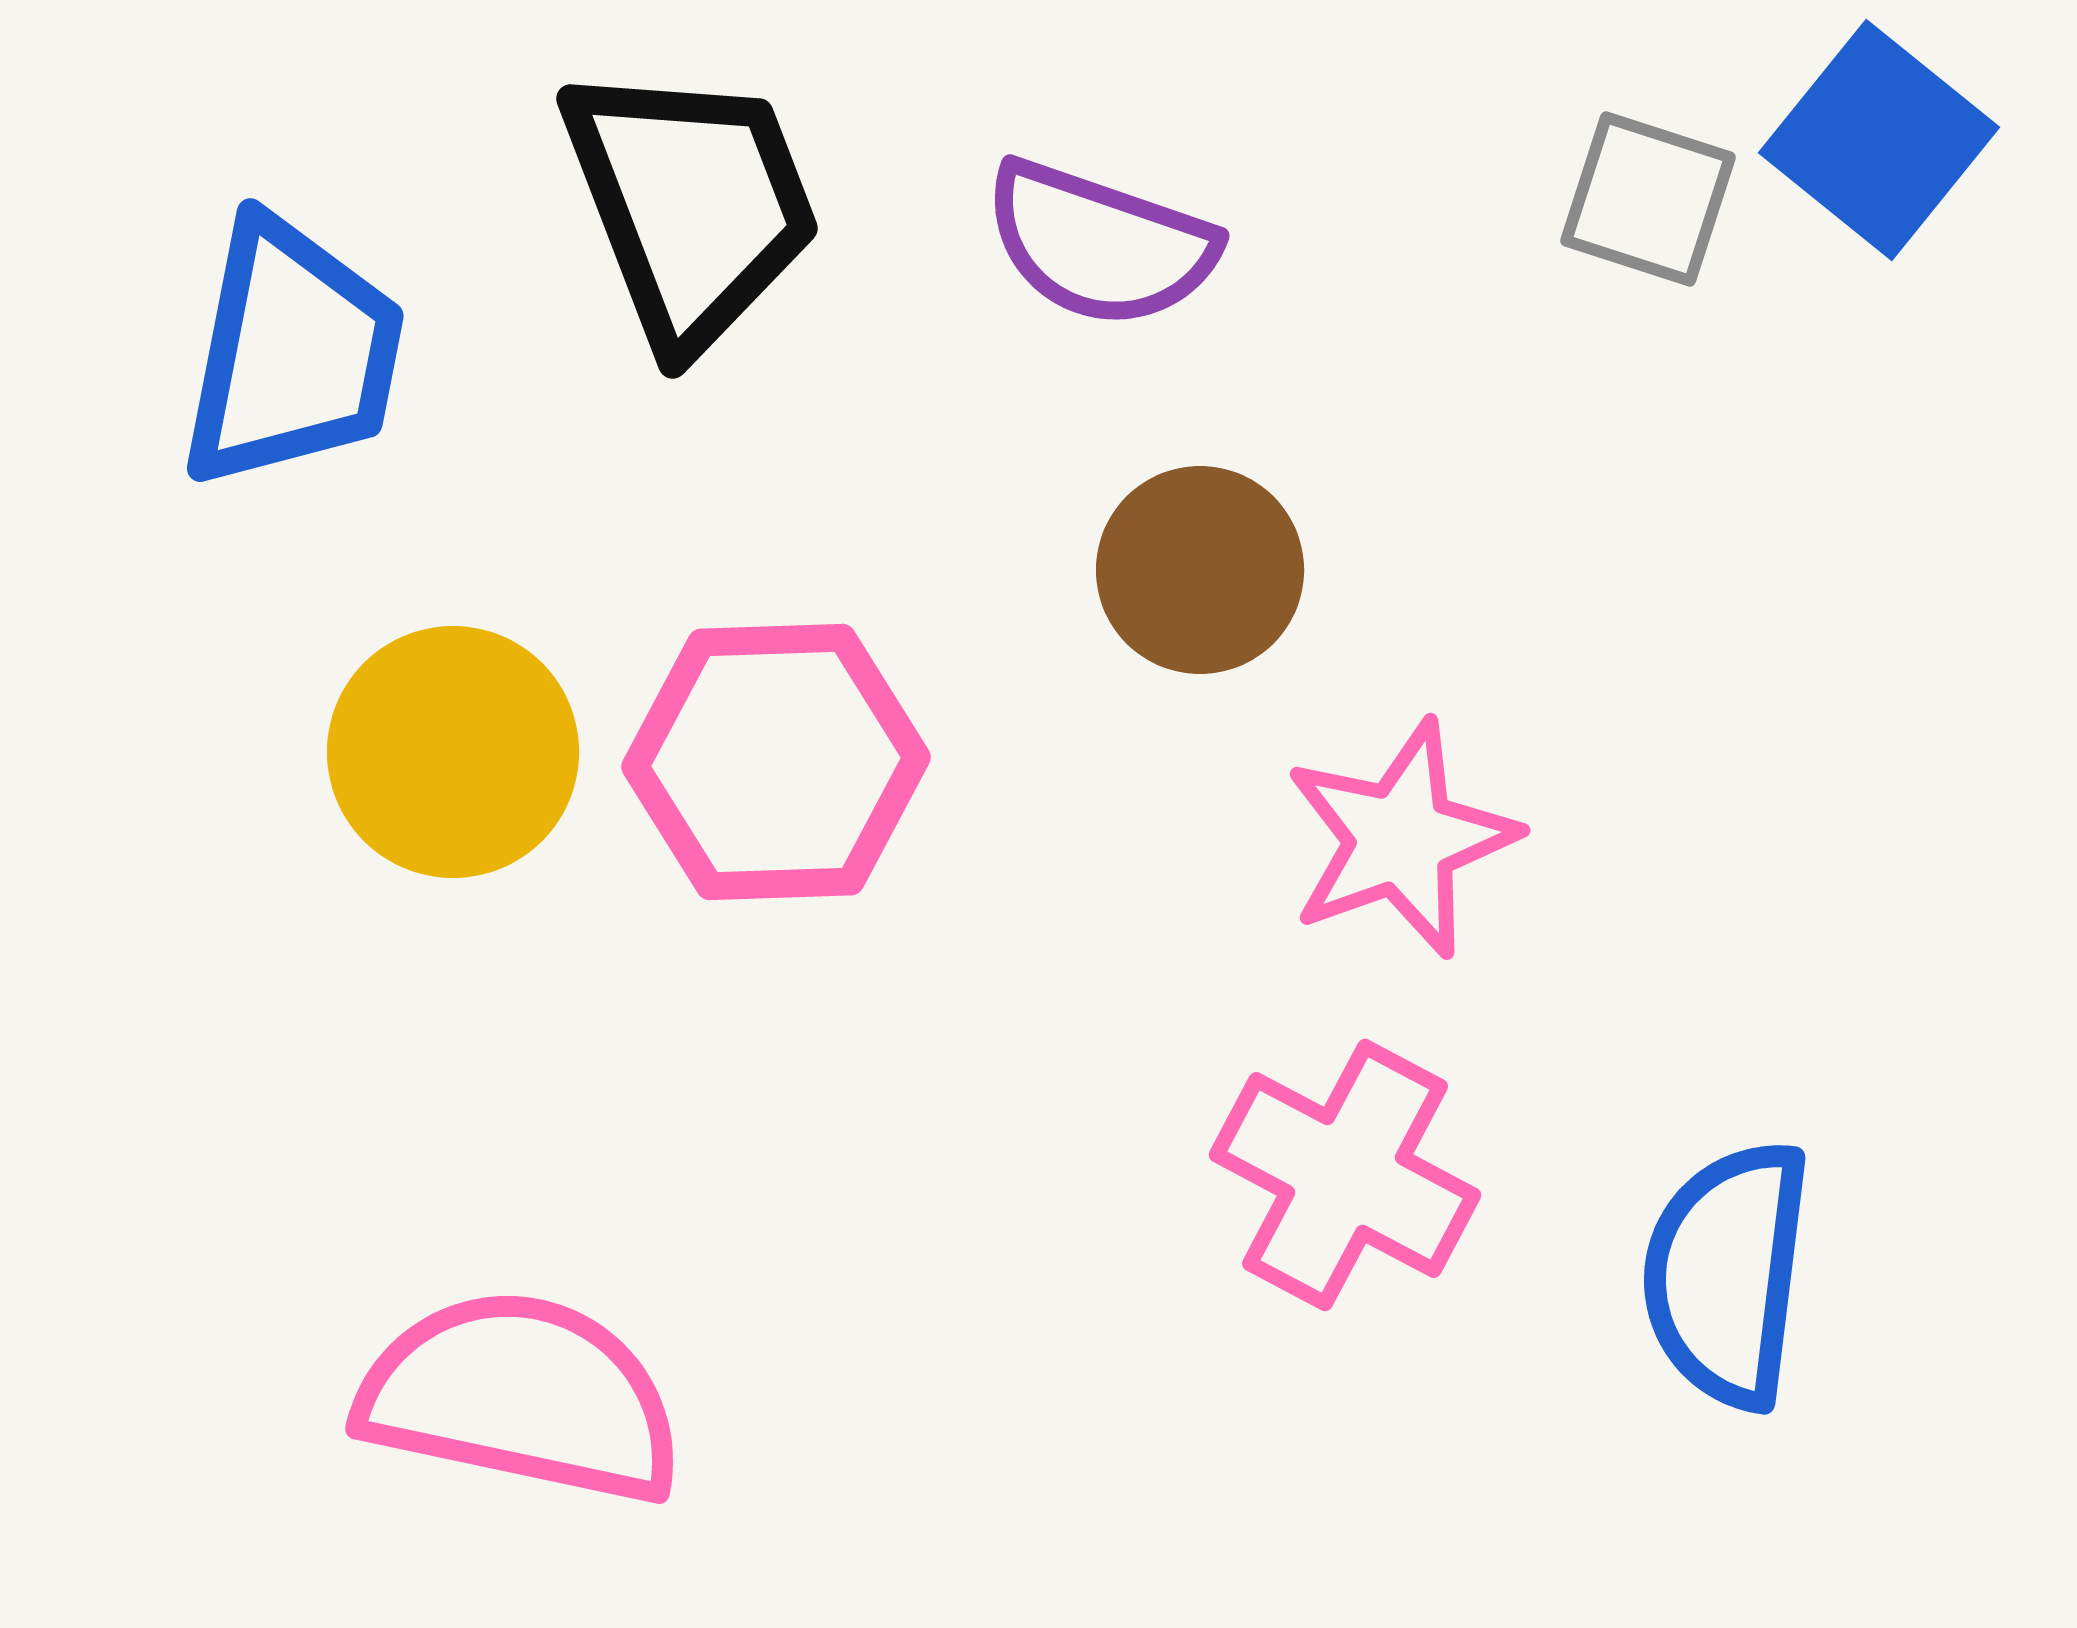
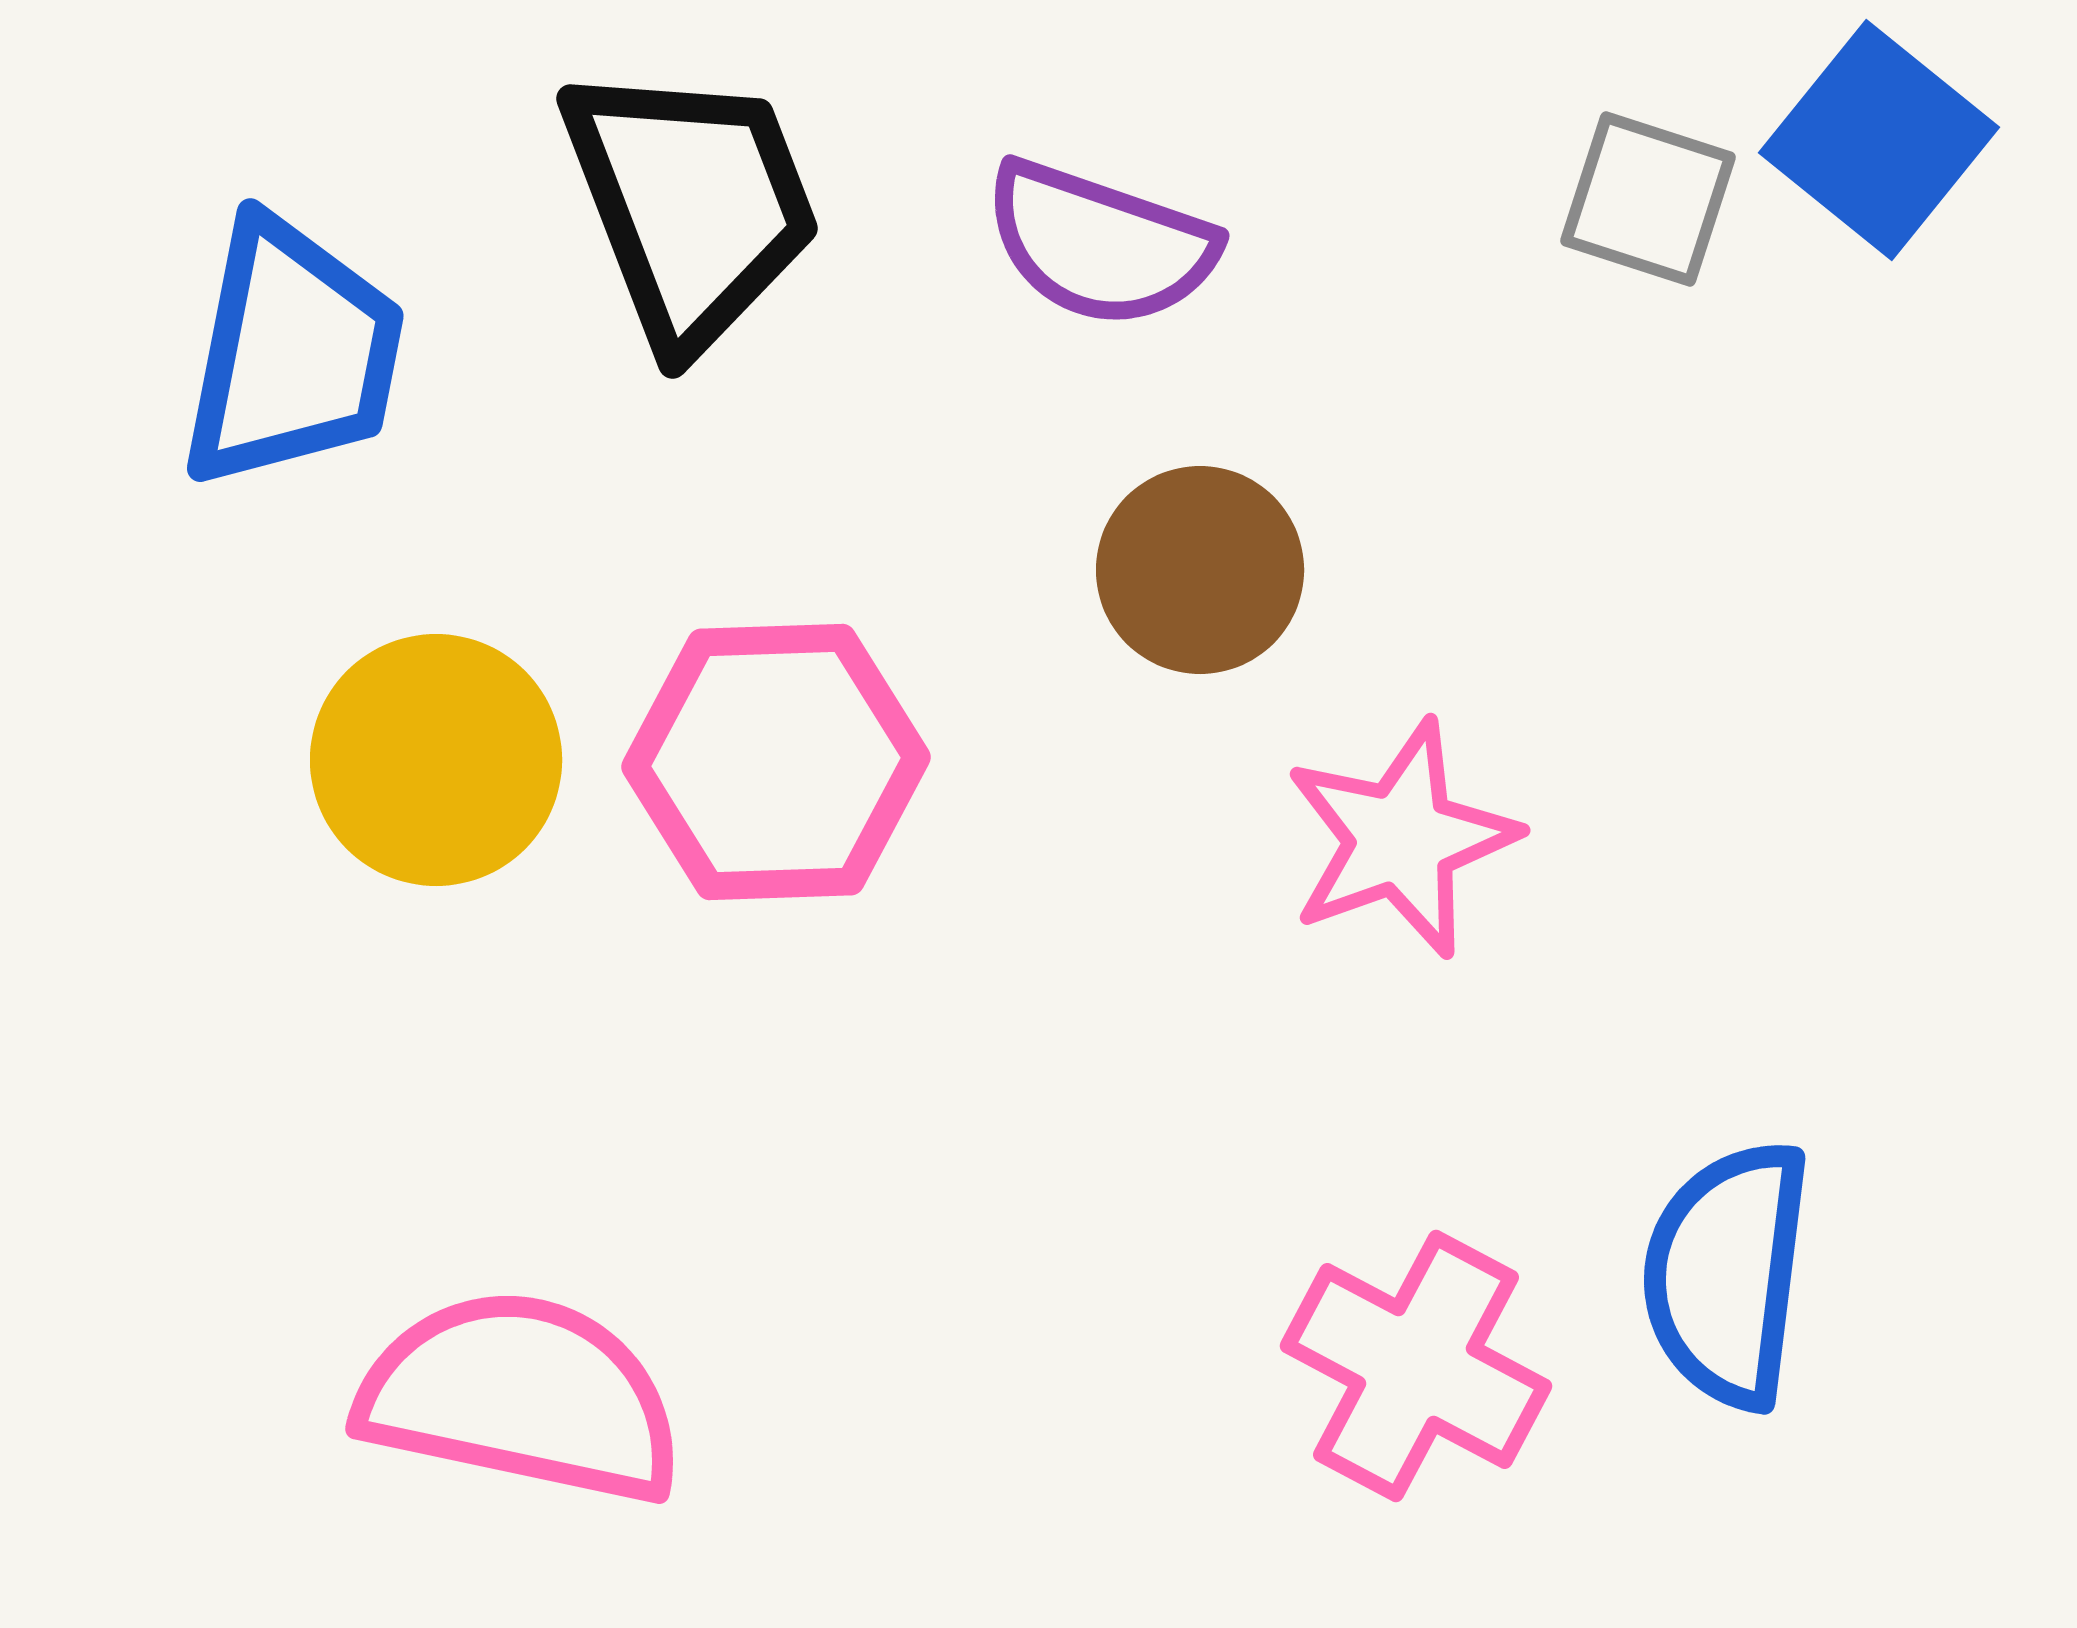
yellow circle: moved 17 px left, 8 px down
pink cross: moved 71 px right, 191 px down
